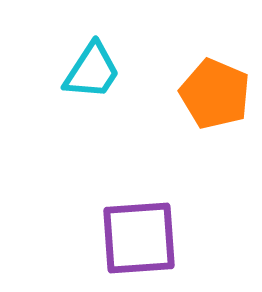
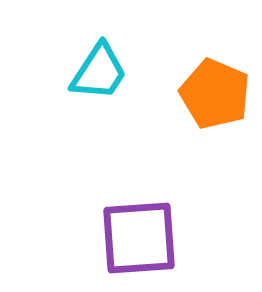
cyan trapezoid: moved 7 px right, 1 px down
